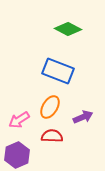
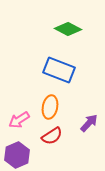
blue rectangle: moved 1 px right, 1 px up
orange ellipse: rotated 20 degrees counterclockwise
purple arrow: moved 6 px right, 6 px down; rotated 24 degrees counterclockwise
red semicircle: rotated 145 degrees clockwise
